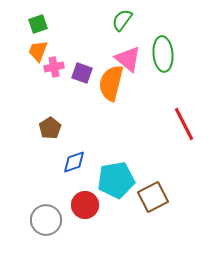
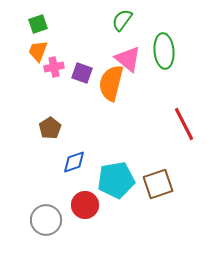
green ellipse: moved 1 px right, 3 px up
brown square: moved 5 px right, 13 px up; rotated 8 degrees clockwise
